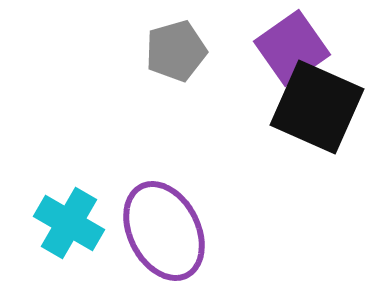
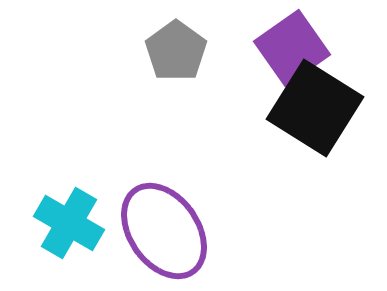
gray pentagon: rotated 20 degrees counterclockwise
black square: moved 2 px left, 1 px down; rotated 8 degrees clockwise
purple ellipse: rotated 8 degrees counterclockwise
